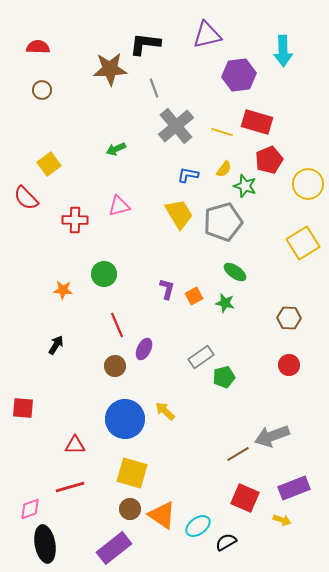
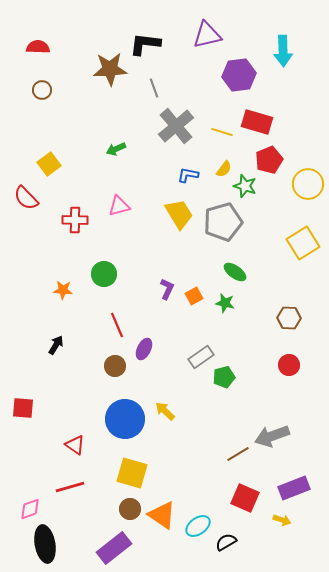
purple L-shape at (167, 289): rotated 10 degrees clockwise
red triangle at (75, 445): rotated 35 degrees clockwise
